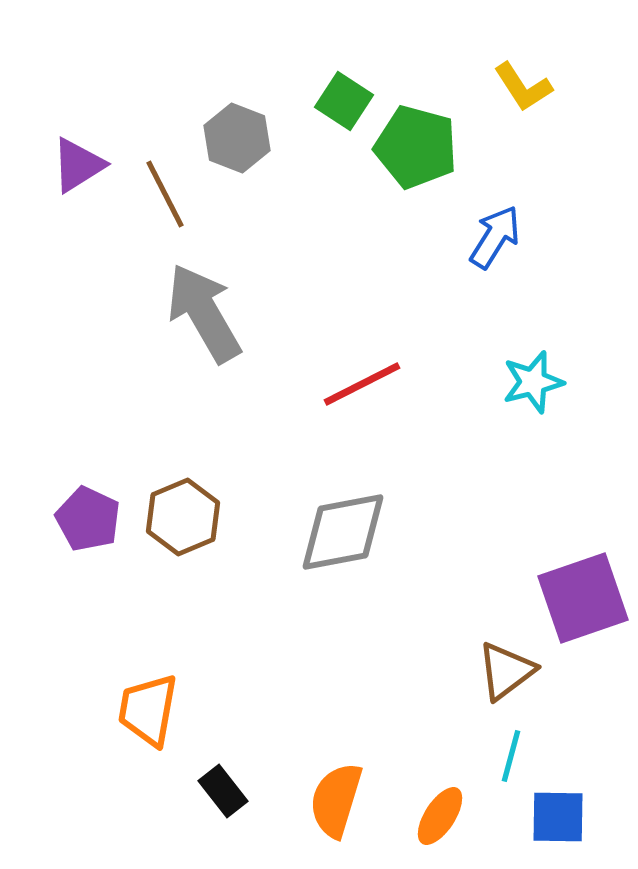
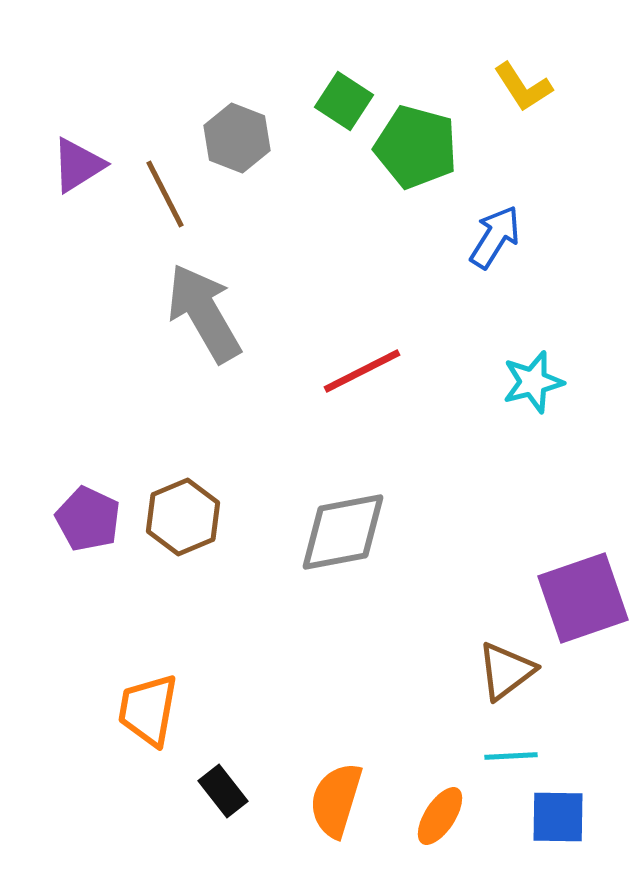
red line: moved 13 px up
cyan line: rotated 72 degrees clockwise
